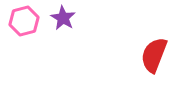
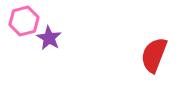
purple star: moved 14 px left, 20 px down
